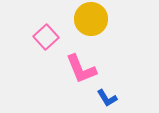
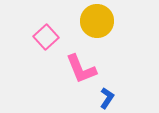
yellow circle: moved 6 px right, 2 px down
blue L-shape: rotated 115 degrees counterclockwise
